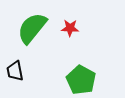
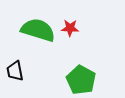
green semicircle: moved 6 px right, 2 px down; rotated 68 degrees clockwise
